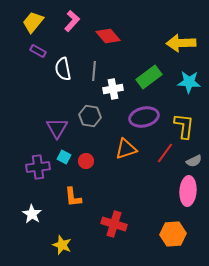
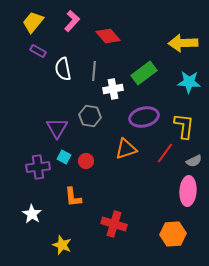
yellow arrow: moved 2 px right
green rectangle: moved 5 px left, 4 px up
